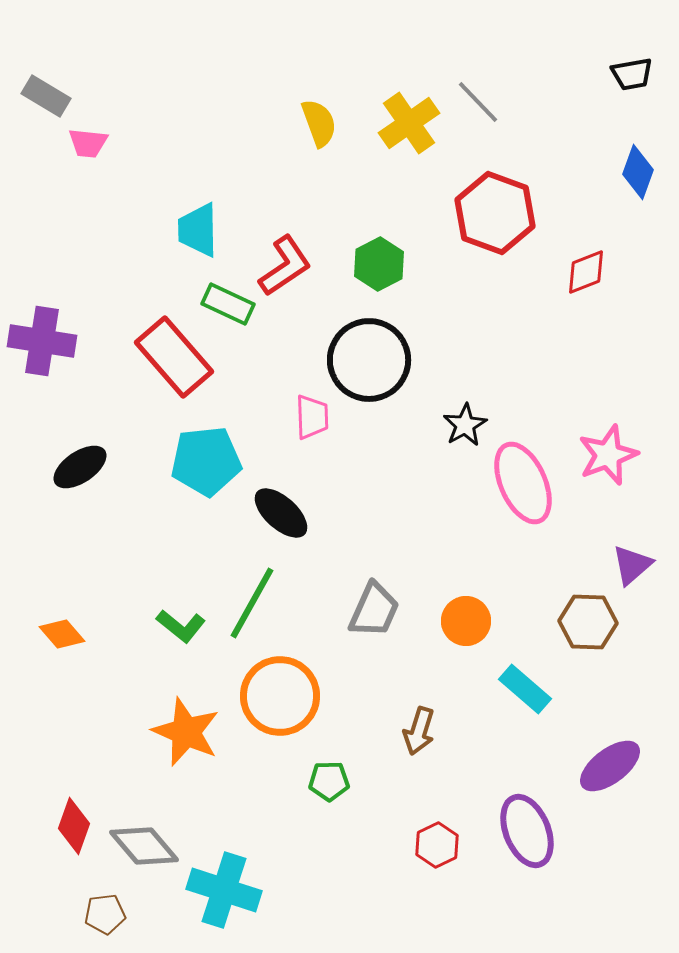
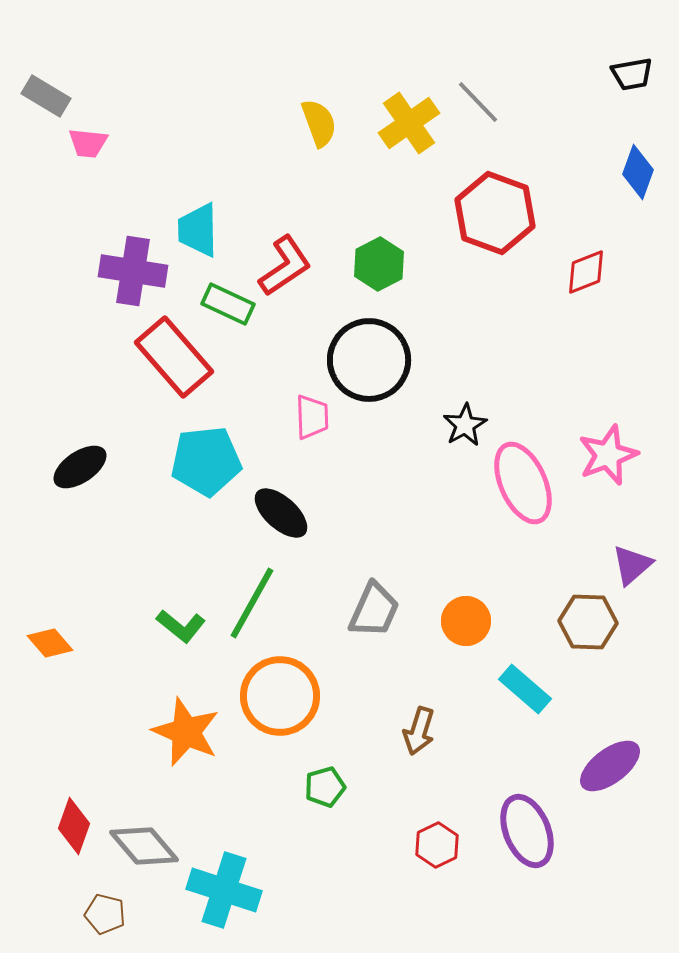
purple cross at (42, 341): moved 91 px right, 70 px up
orange diamond at (62, 634): moved 12 px left, 9 px down
green pentagon at (329, 781): moved 4 px left, 6 px down; rotated 15 degrees counterclockwise
brown pentagon at (105, 914): rotated 21 degrees clockwise
